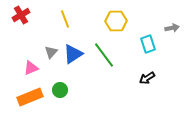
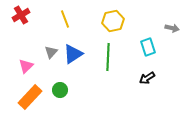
yellow hexagon: moved 3 px left; rotated 10 degrees counterclockwise
gray arrow: rotated 24 degrees clockwise
cyan rectangle: moved 3 px down
green line: moved 4 px right, 2 px down; rotated 40 degrees clockwise
pink triangle: moved 5 px left, 2 px up; rotated 21 degrees counterclockwise
orange rectangle: rotated 25 degrees counterclockwise
